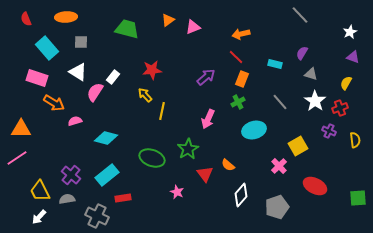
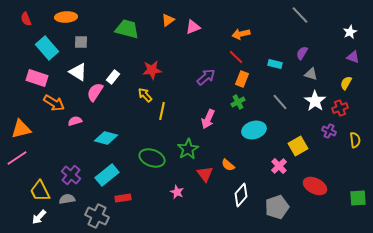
orange triangle at (21, 129): rotated 15 degrees counterclockwise
